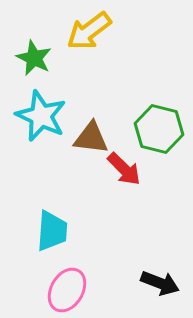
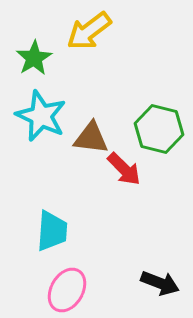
green star: rotated 15 degrees clockwise
